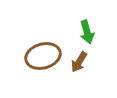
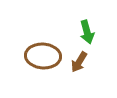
brown ellipse: rotated 20 degrees clockwise
